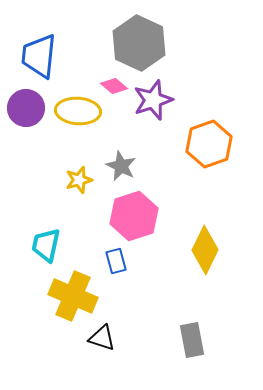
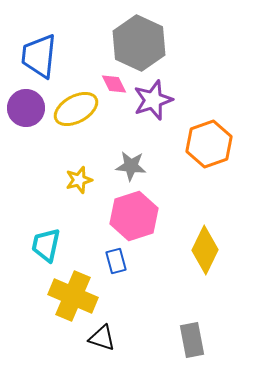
pink diamond: moved 2 px up; rotated 24 degrees clockwise
yellow ellipse: moved 2 px left, 2 px up; rotated 33 degrees counterclockwise
gray star: moved 10 px right; rotated 20 degrees counterclockwise
